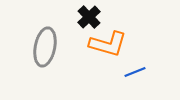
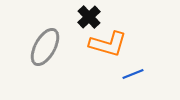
gray ellipse: rotated 18 degrees clockwise
blue line: moved 2 px left, 2 px down
